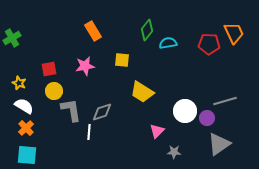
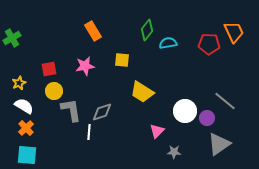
orange trapezoid: moved 1 px up
yellow star: rotated 24 degrees clockwise
gray line: rotated 55 degrees clockwise
